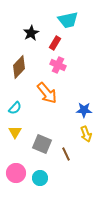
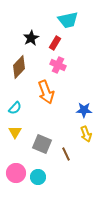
black star: moved 5 px down
orange arrow: moved 1 px left, 1 px up; rotated 20 degrees clockwise
cyan circle: moved 2 px left, 1 px up
